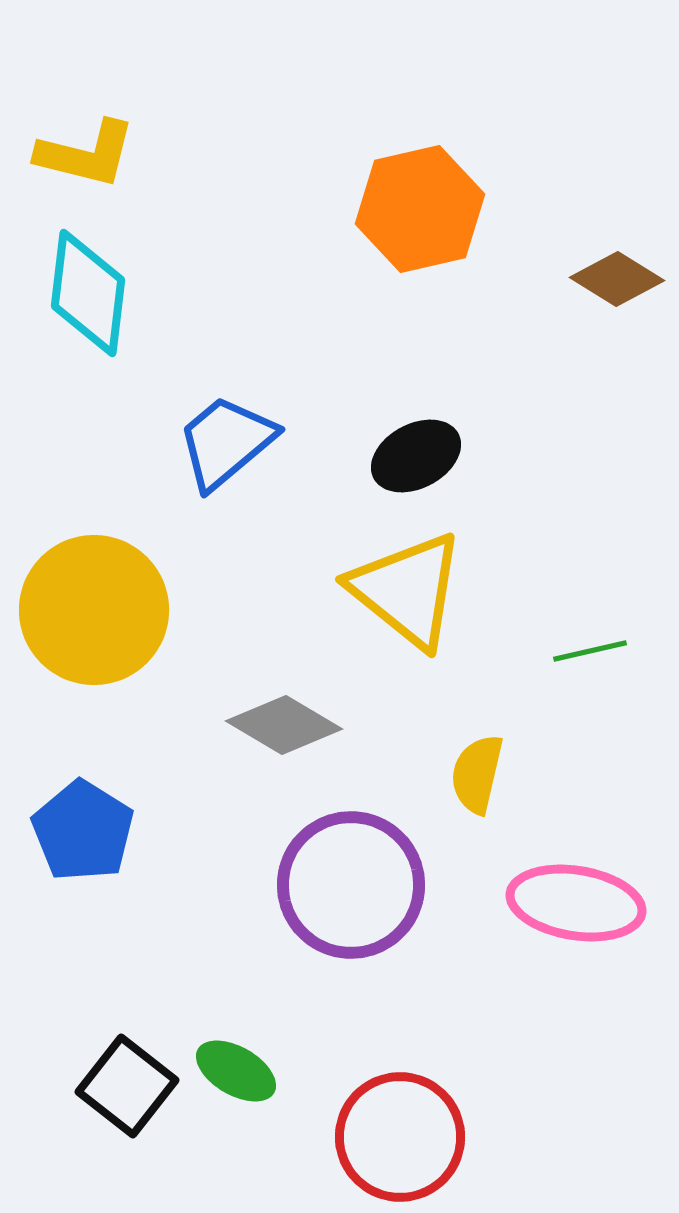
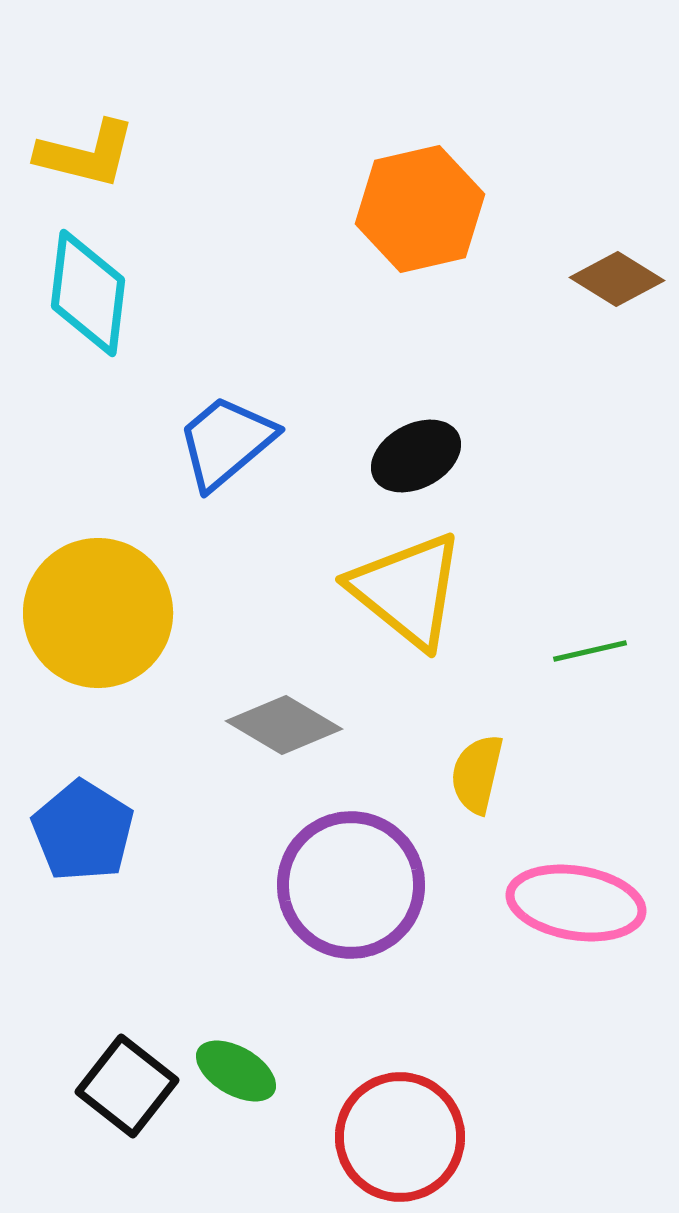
yellow circle: moved 4 px right, 3 px down
